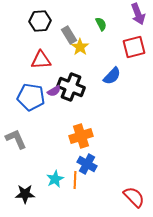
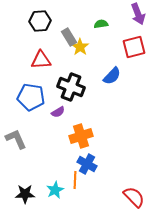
green semicircle: rotated 72 degrees counterclockwise
gray rectangle: moved 2 px down
purple semicircle: moved 4 px right, 21 px down
cyan star: moved 11 px down
